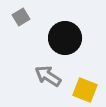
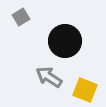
black circle: moved 3 px down
gray arrow: moved 1 px right, 1 px down
